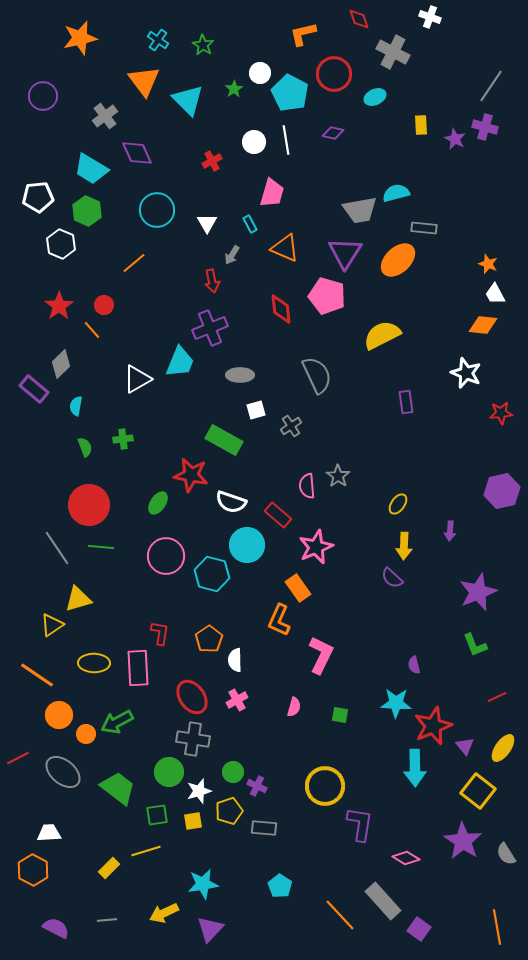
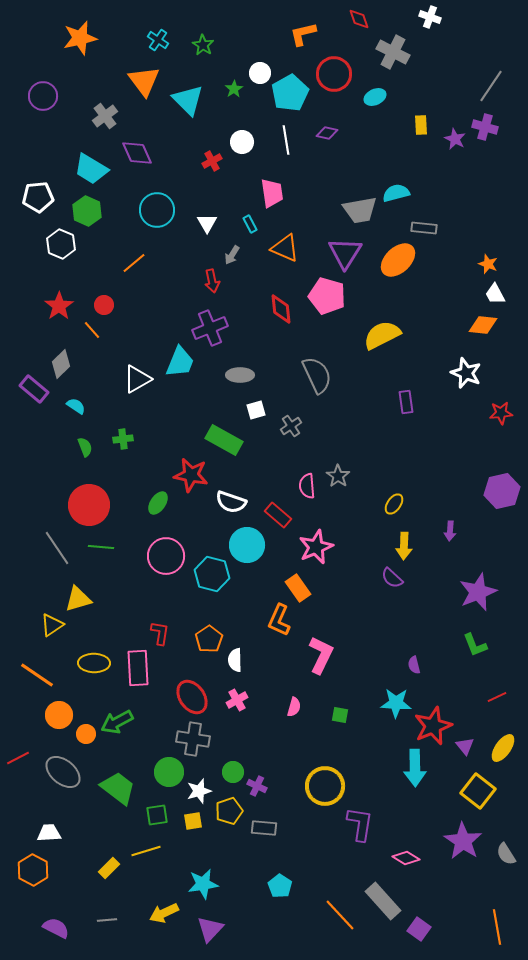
cyan pentagon at (290, 93): rotated 15 degrees clockwise
purple diamond at (333, 133): moved 6 px left
white circle at (254, 142): moved 12 px left
pink trapezoid at (272, 193): rotated 24 degrees counterclockwise
cyan semicircle at (76, 406): rotated 114 degrees clockwise
yellow ellipse at (398, 504): moved 4 px left
